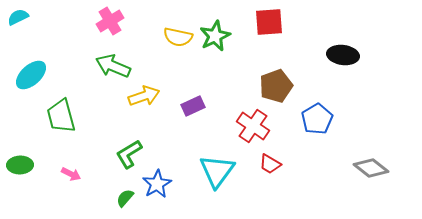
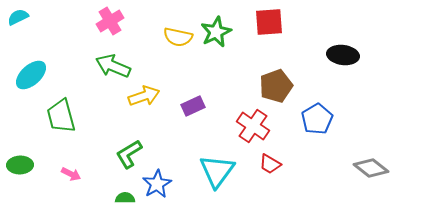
green star: moved 1 px right, 4 px up
green semicircle: rotated 48 degrees clockwise
